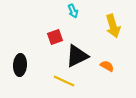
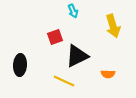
orange semicircle: moved 1 px right, 8 px down; rotated 152 degrees clockwise
